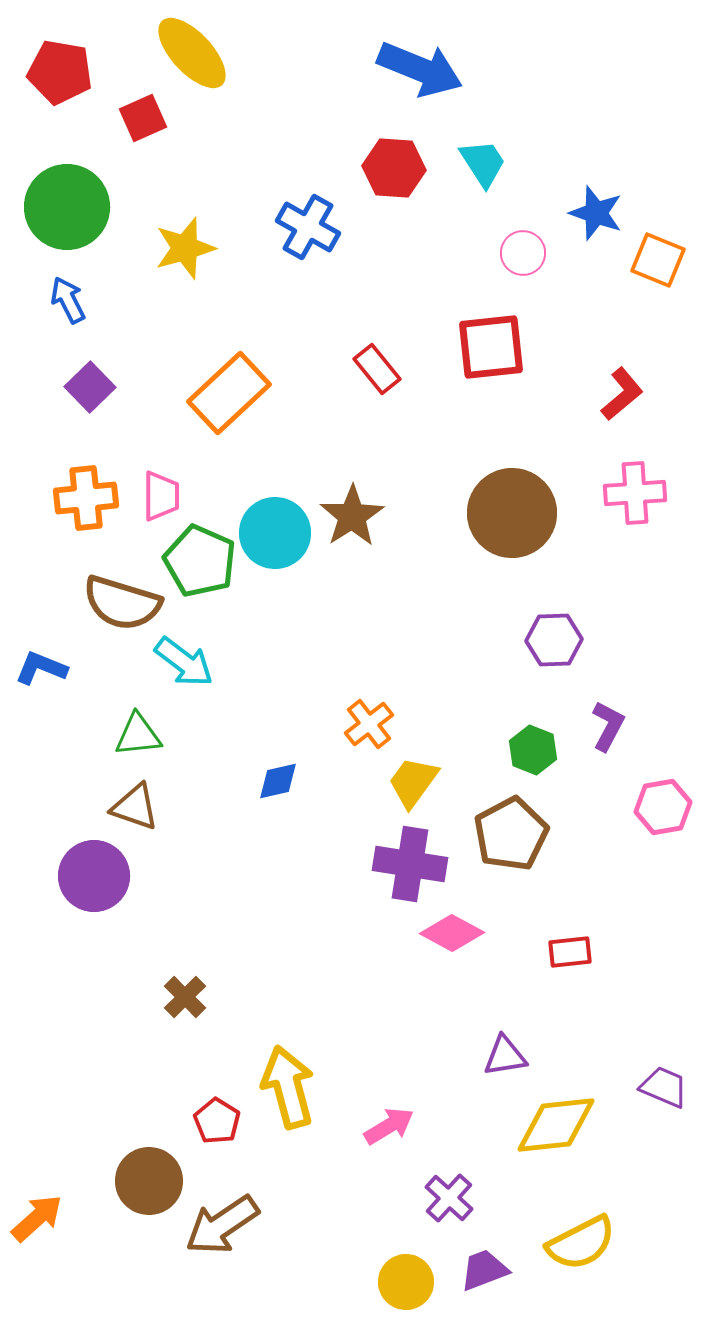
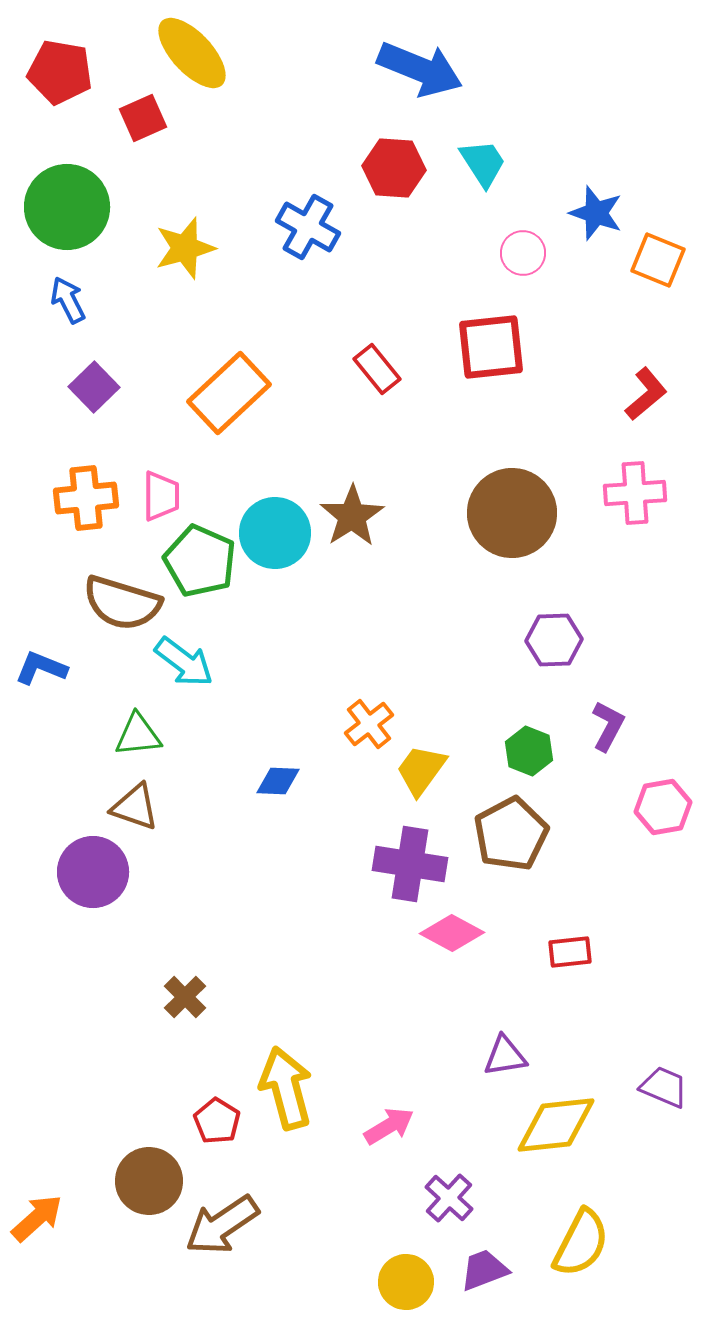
purple square at (90, 387): moved 4 px right
red L-shape at (622, 394): moved 24 px right
green hexagon at (533, 750): moved 4 px left, 1 px down
blue diamond at (278, 781): rotated 15 degrees clockwise
yellow trapezoid at (413, 782): moved 8 px right, 12 px up
purple circle at (94, 876): moved 1 px left, 4 px up
yellow arrow at (288, 1087): moved 2 px left, 1 px down
yellow semicircle at (581, 1243): rotated 36 degrees counterclockwise
